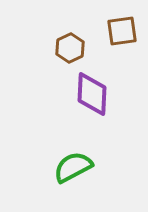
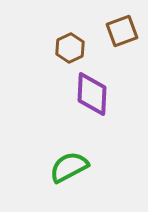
brown square: rotated 12 degrees counterclockwise
green semicircle: moved 4 px left
